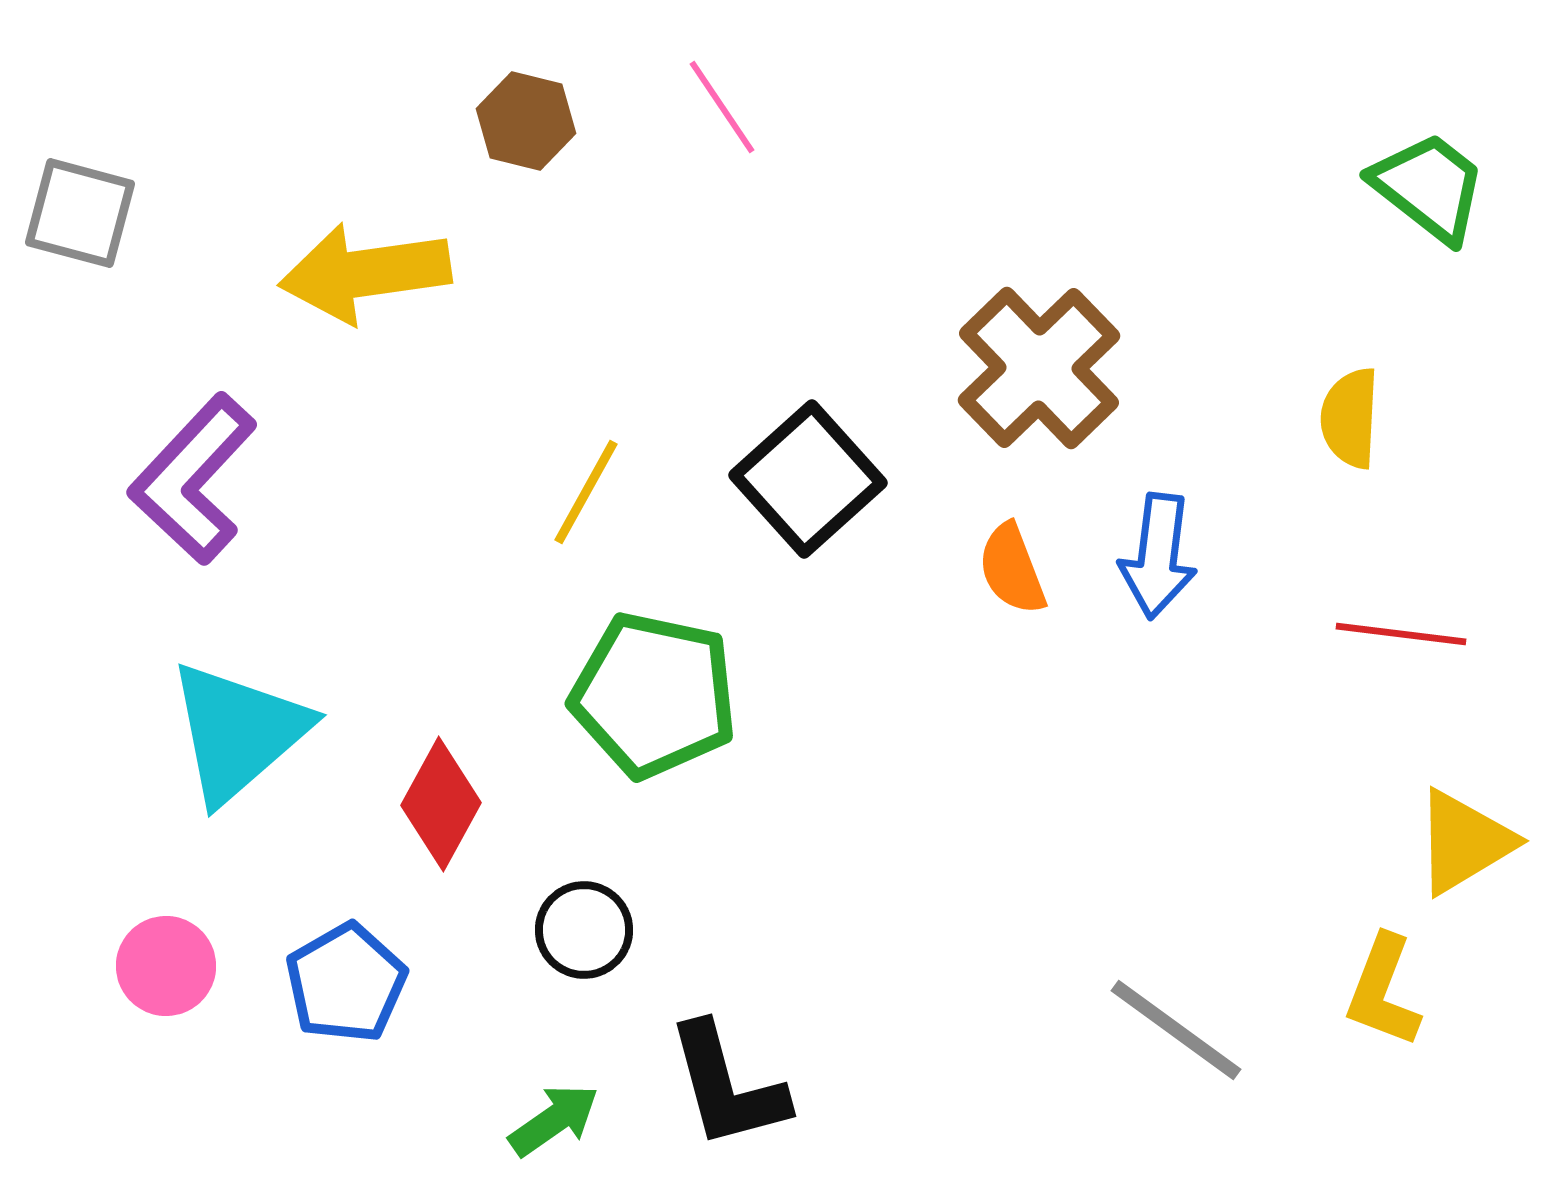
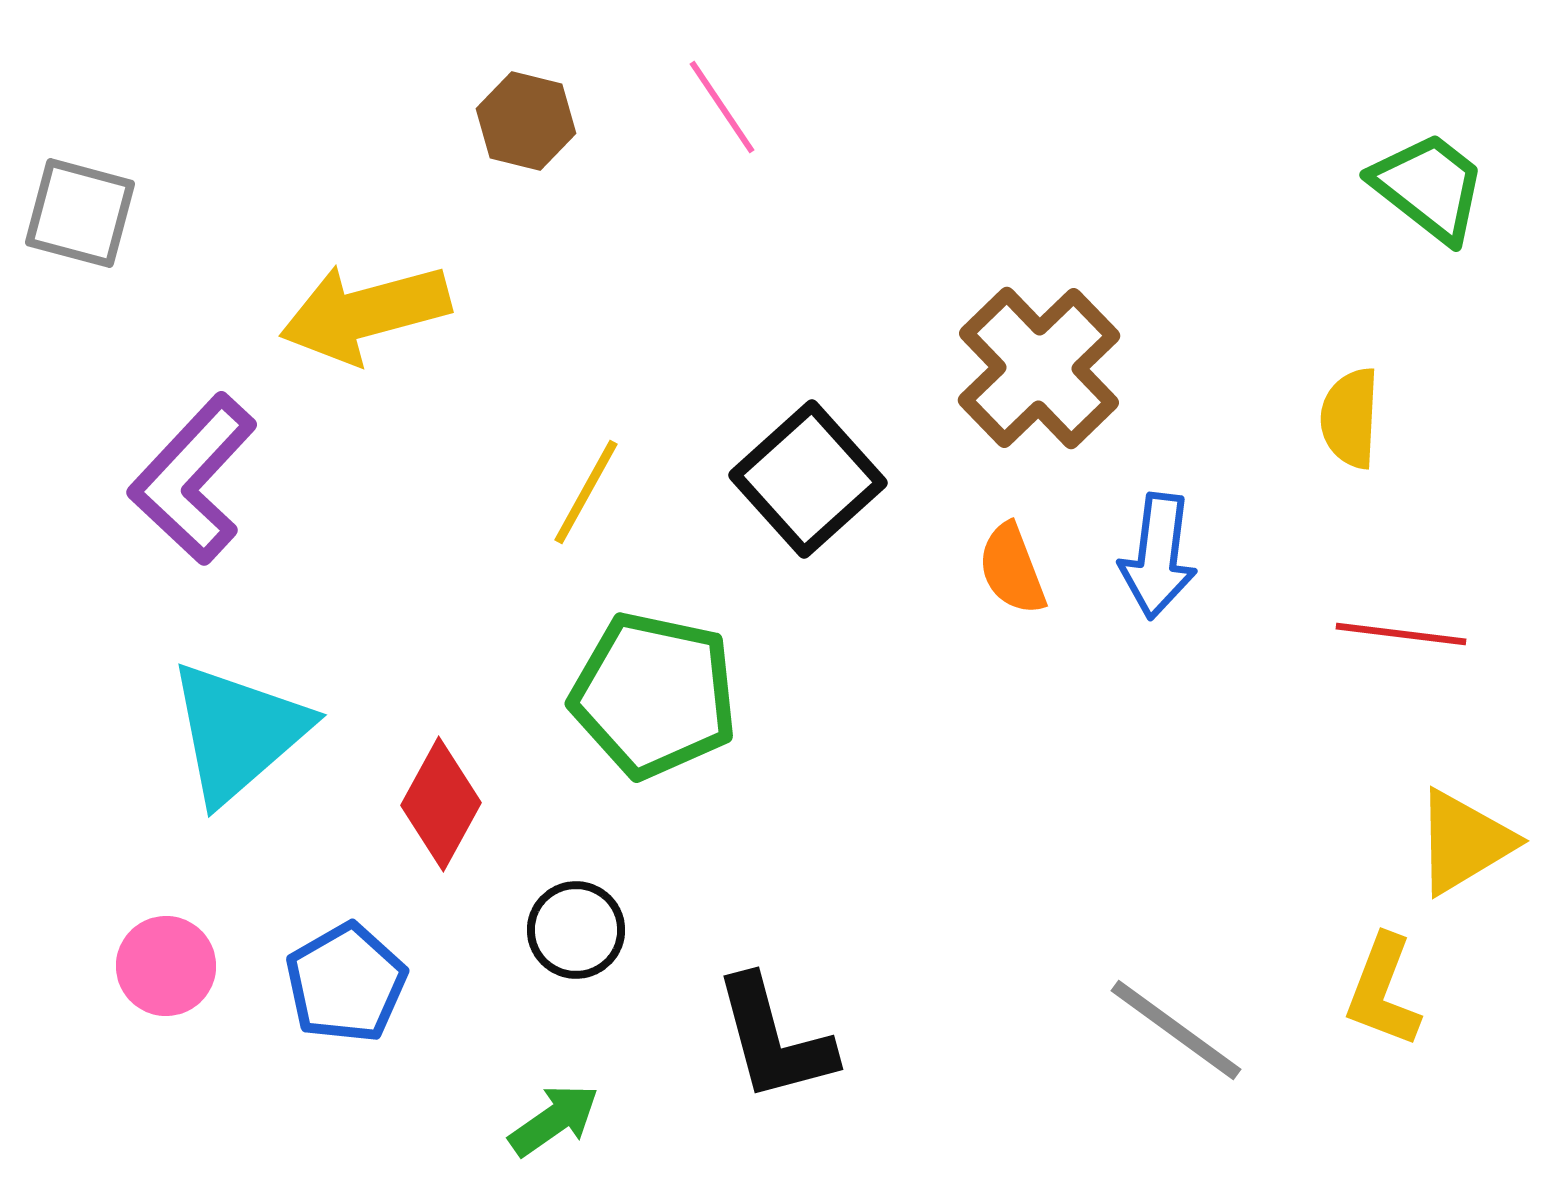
yellow arrow: moved 40 px down; rotated 7 degrees counterclockwise
black circle: moved 8 px left
black L-shape: moved 47 px right, 47 px up
